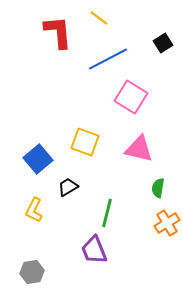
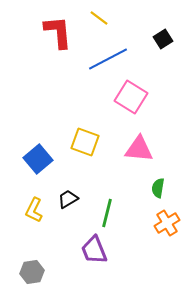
black square: moved 4 px up
pink triangle: rotated 8 degrees counterclockwise
black trapezoid: moved 12 px down
